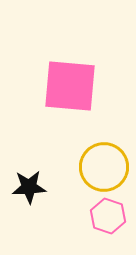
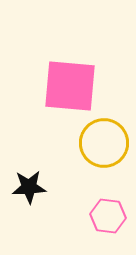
yellow circle: moved 24 px up
pink hexagon: rotated 12 degrees counterclockwise
